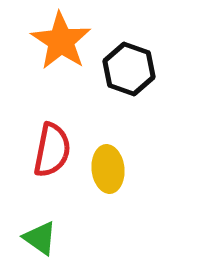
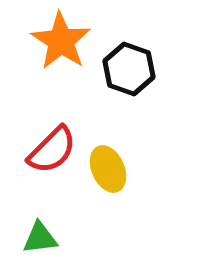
red semicircle: rotated 34 degrees clockwise
yellow ellipse: rotated 18 degrees counterclockwise
green triangle: rotated 42 degrees counterclockwise
